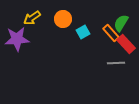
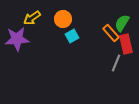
green semicircle: moved 1 px right
cyan square: moved 11 px left, 4 px down
red rectangle: rotated 30 degrees clockwise
gray line: rotated 66 degrees counterclockwise
